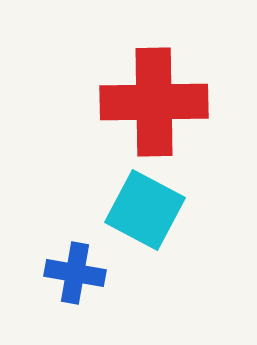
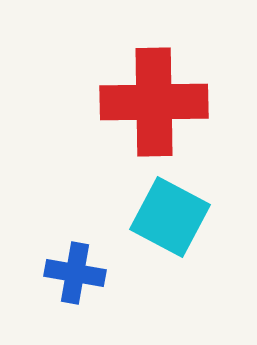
cyan square: moved 25 px right, 7 px down
